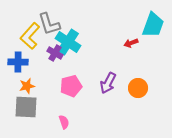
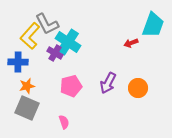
gray L-shape: moved 2 px left; rotated 10 degrees counterclockwise
gray square: moved 1 px right, 1 px down; rotated 20 degrees clockwise
